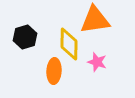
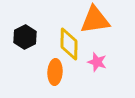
black hexagon: rotated 10 degrees counterclockwise
orange ellipse: moved 1 px right, 1 px down
